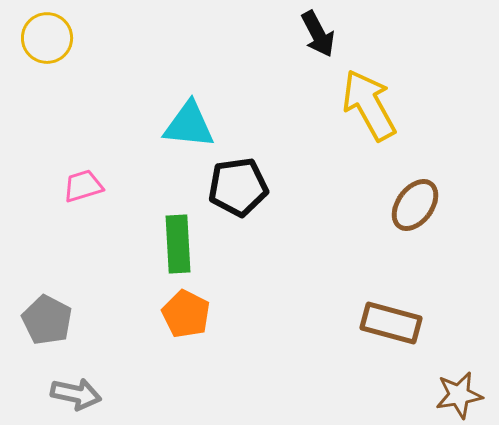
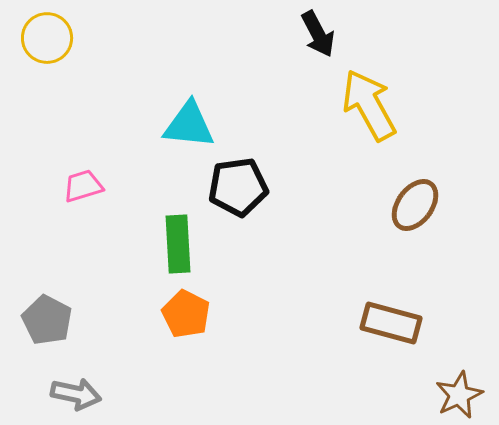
brown star: rotated 15 degrees counterclockwise
